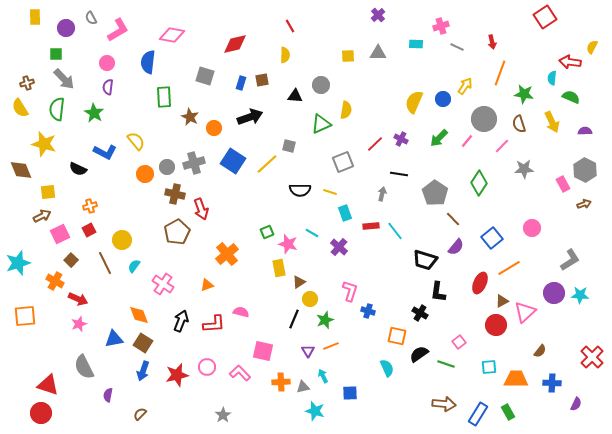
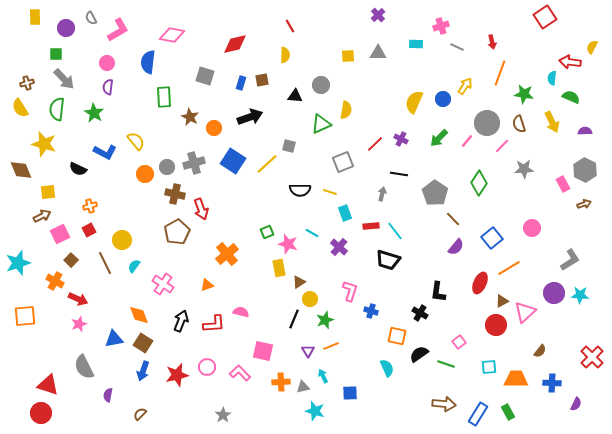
gray circle at (484, 119): moved 3 px right, 4 px down
black trapezoid at (425, 260): moved 37 px left
blue cross at (368, 311): moved 3 px right
